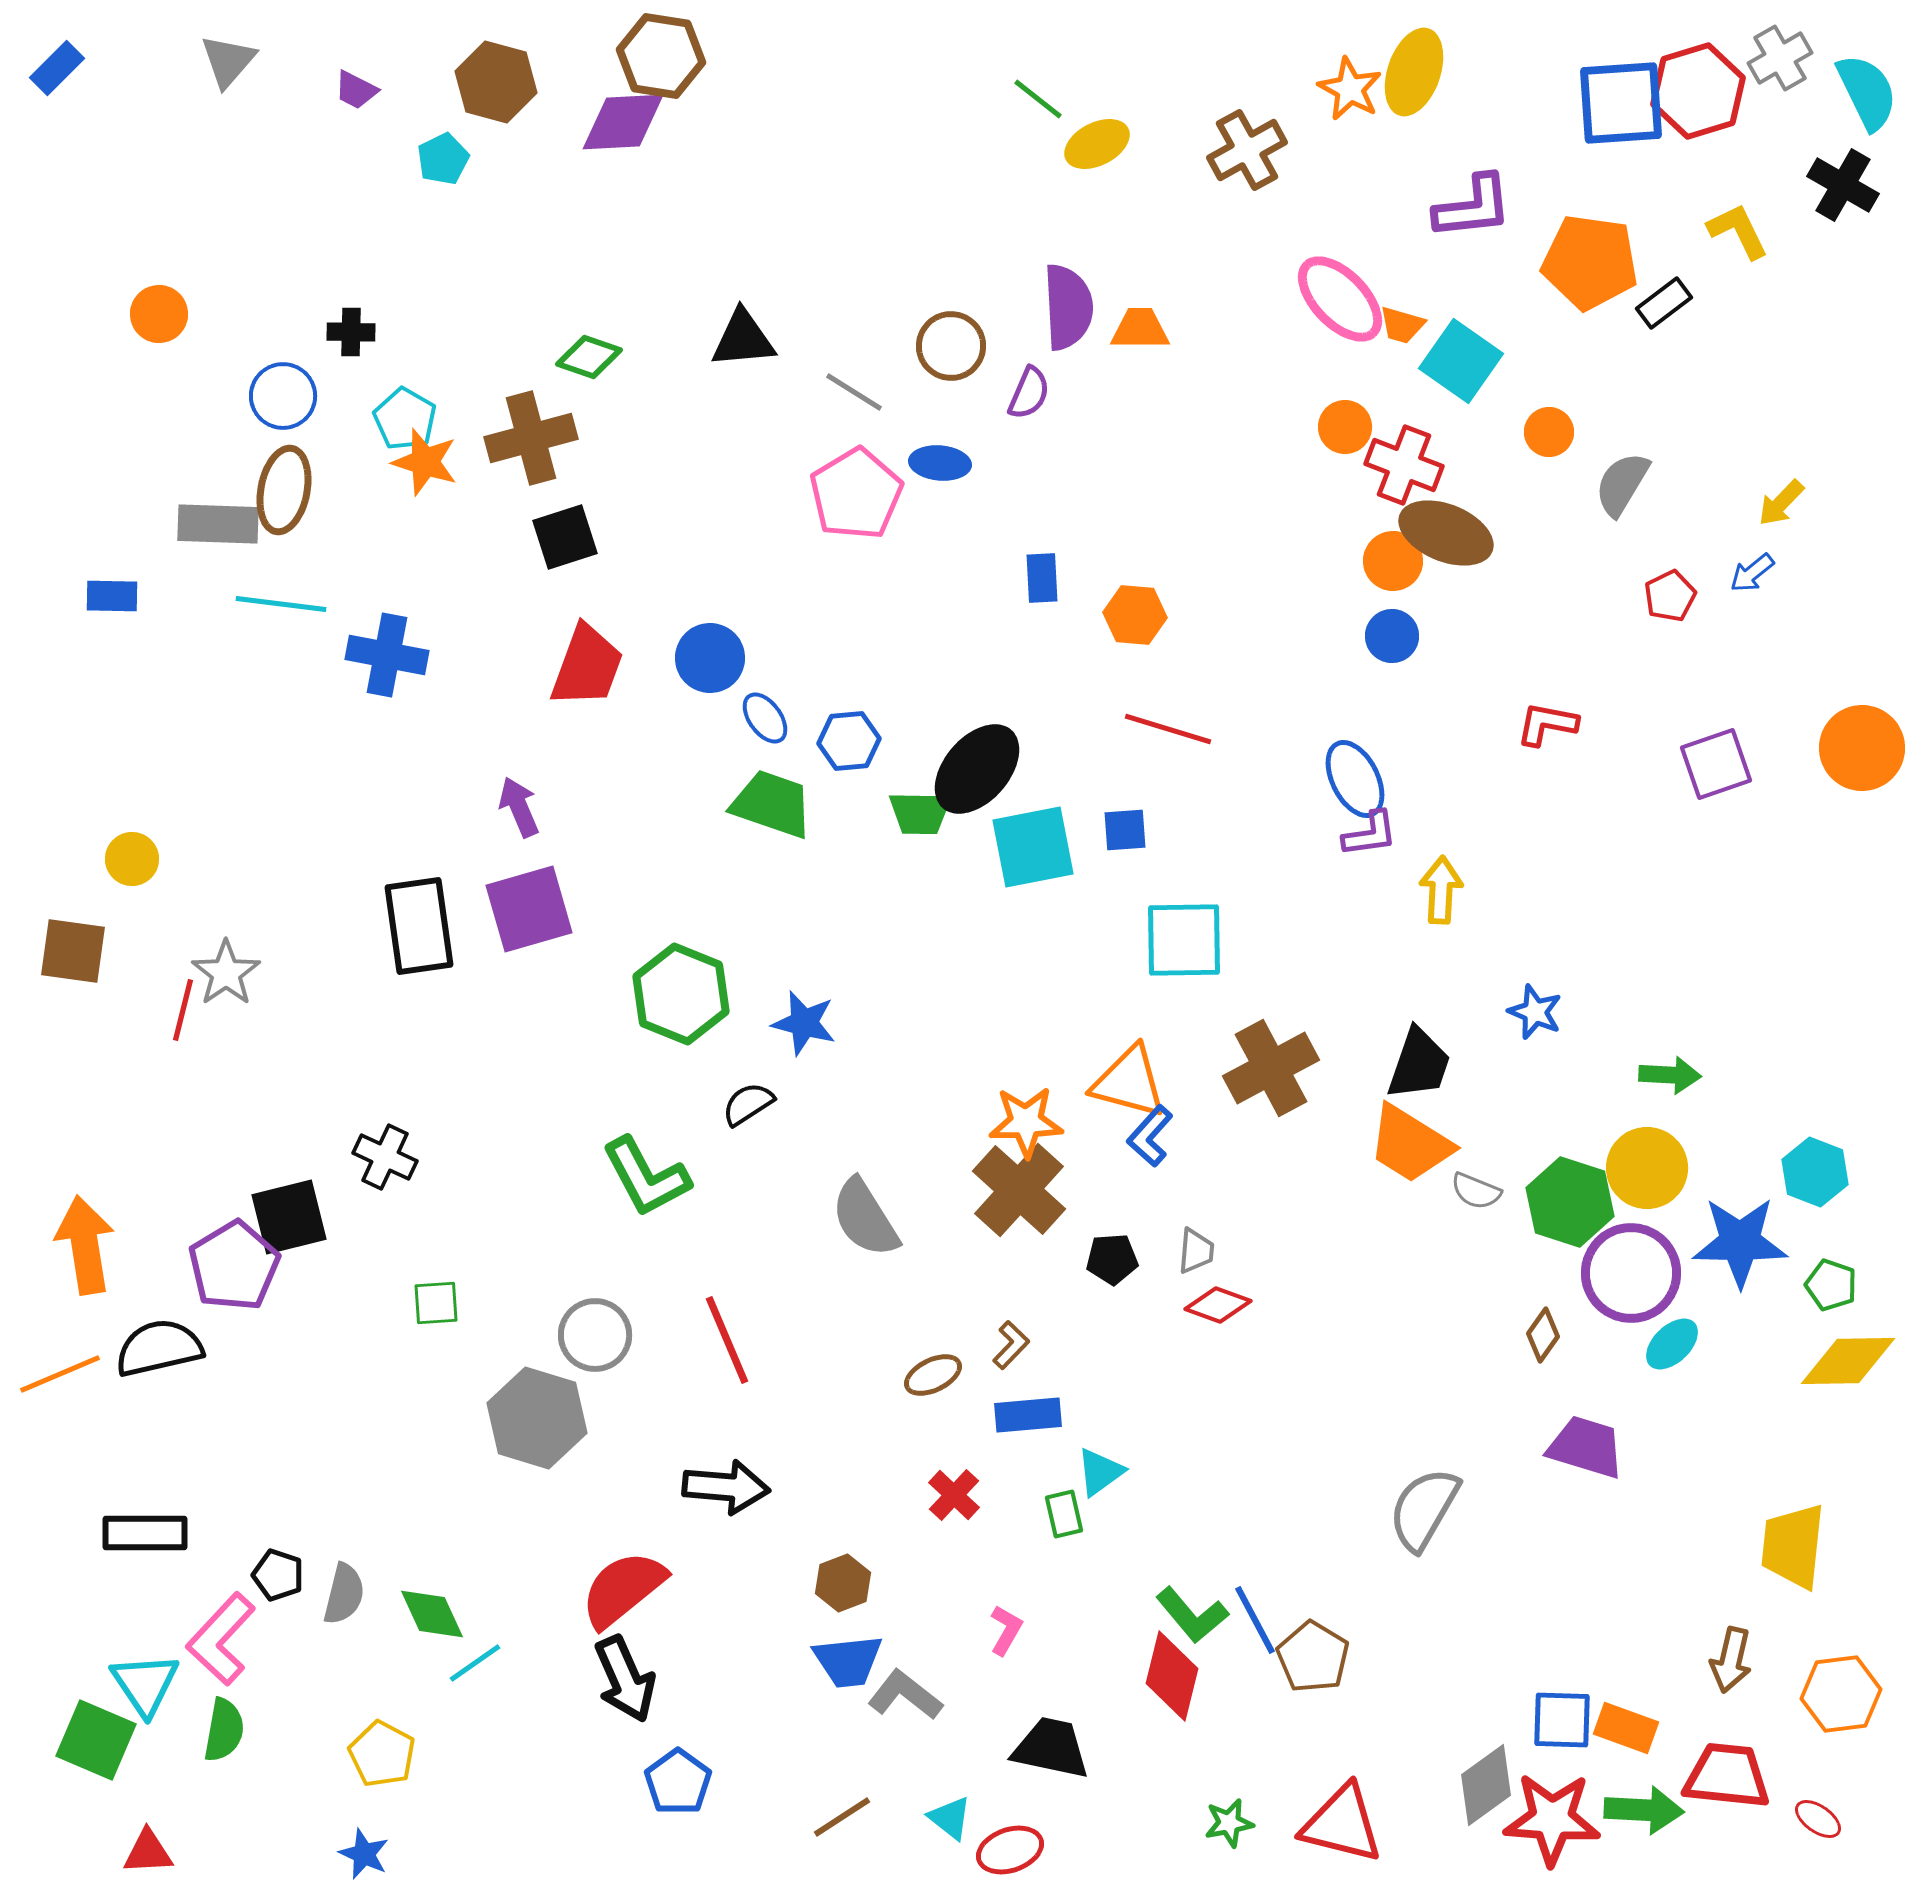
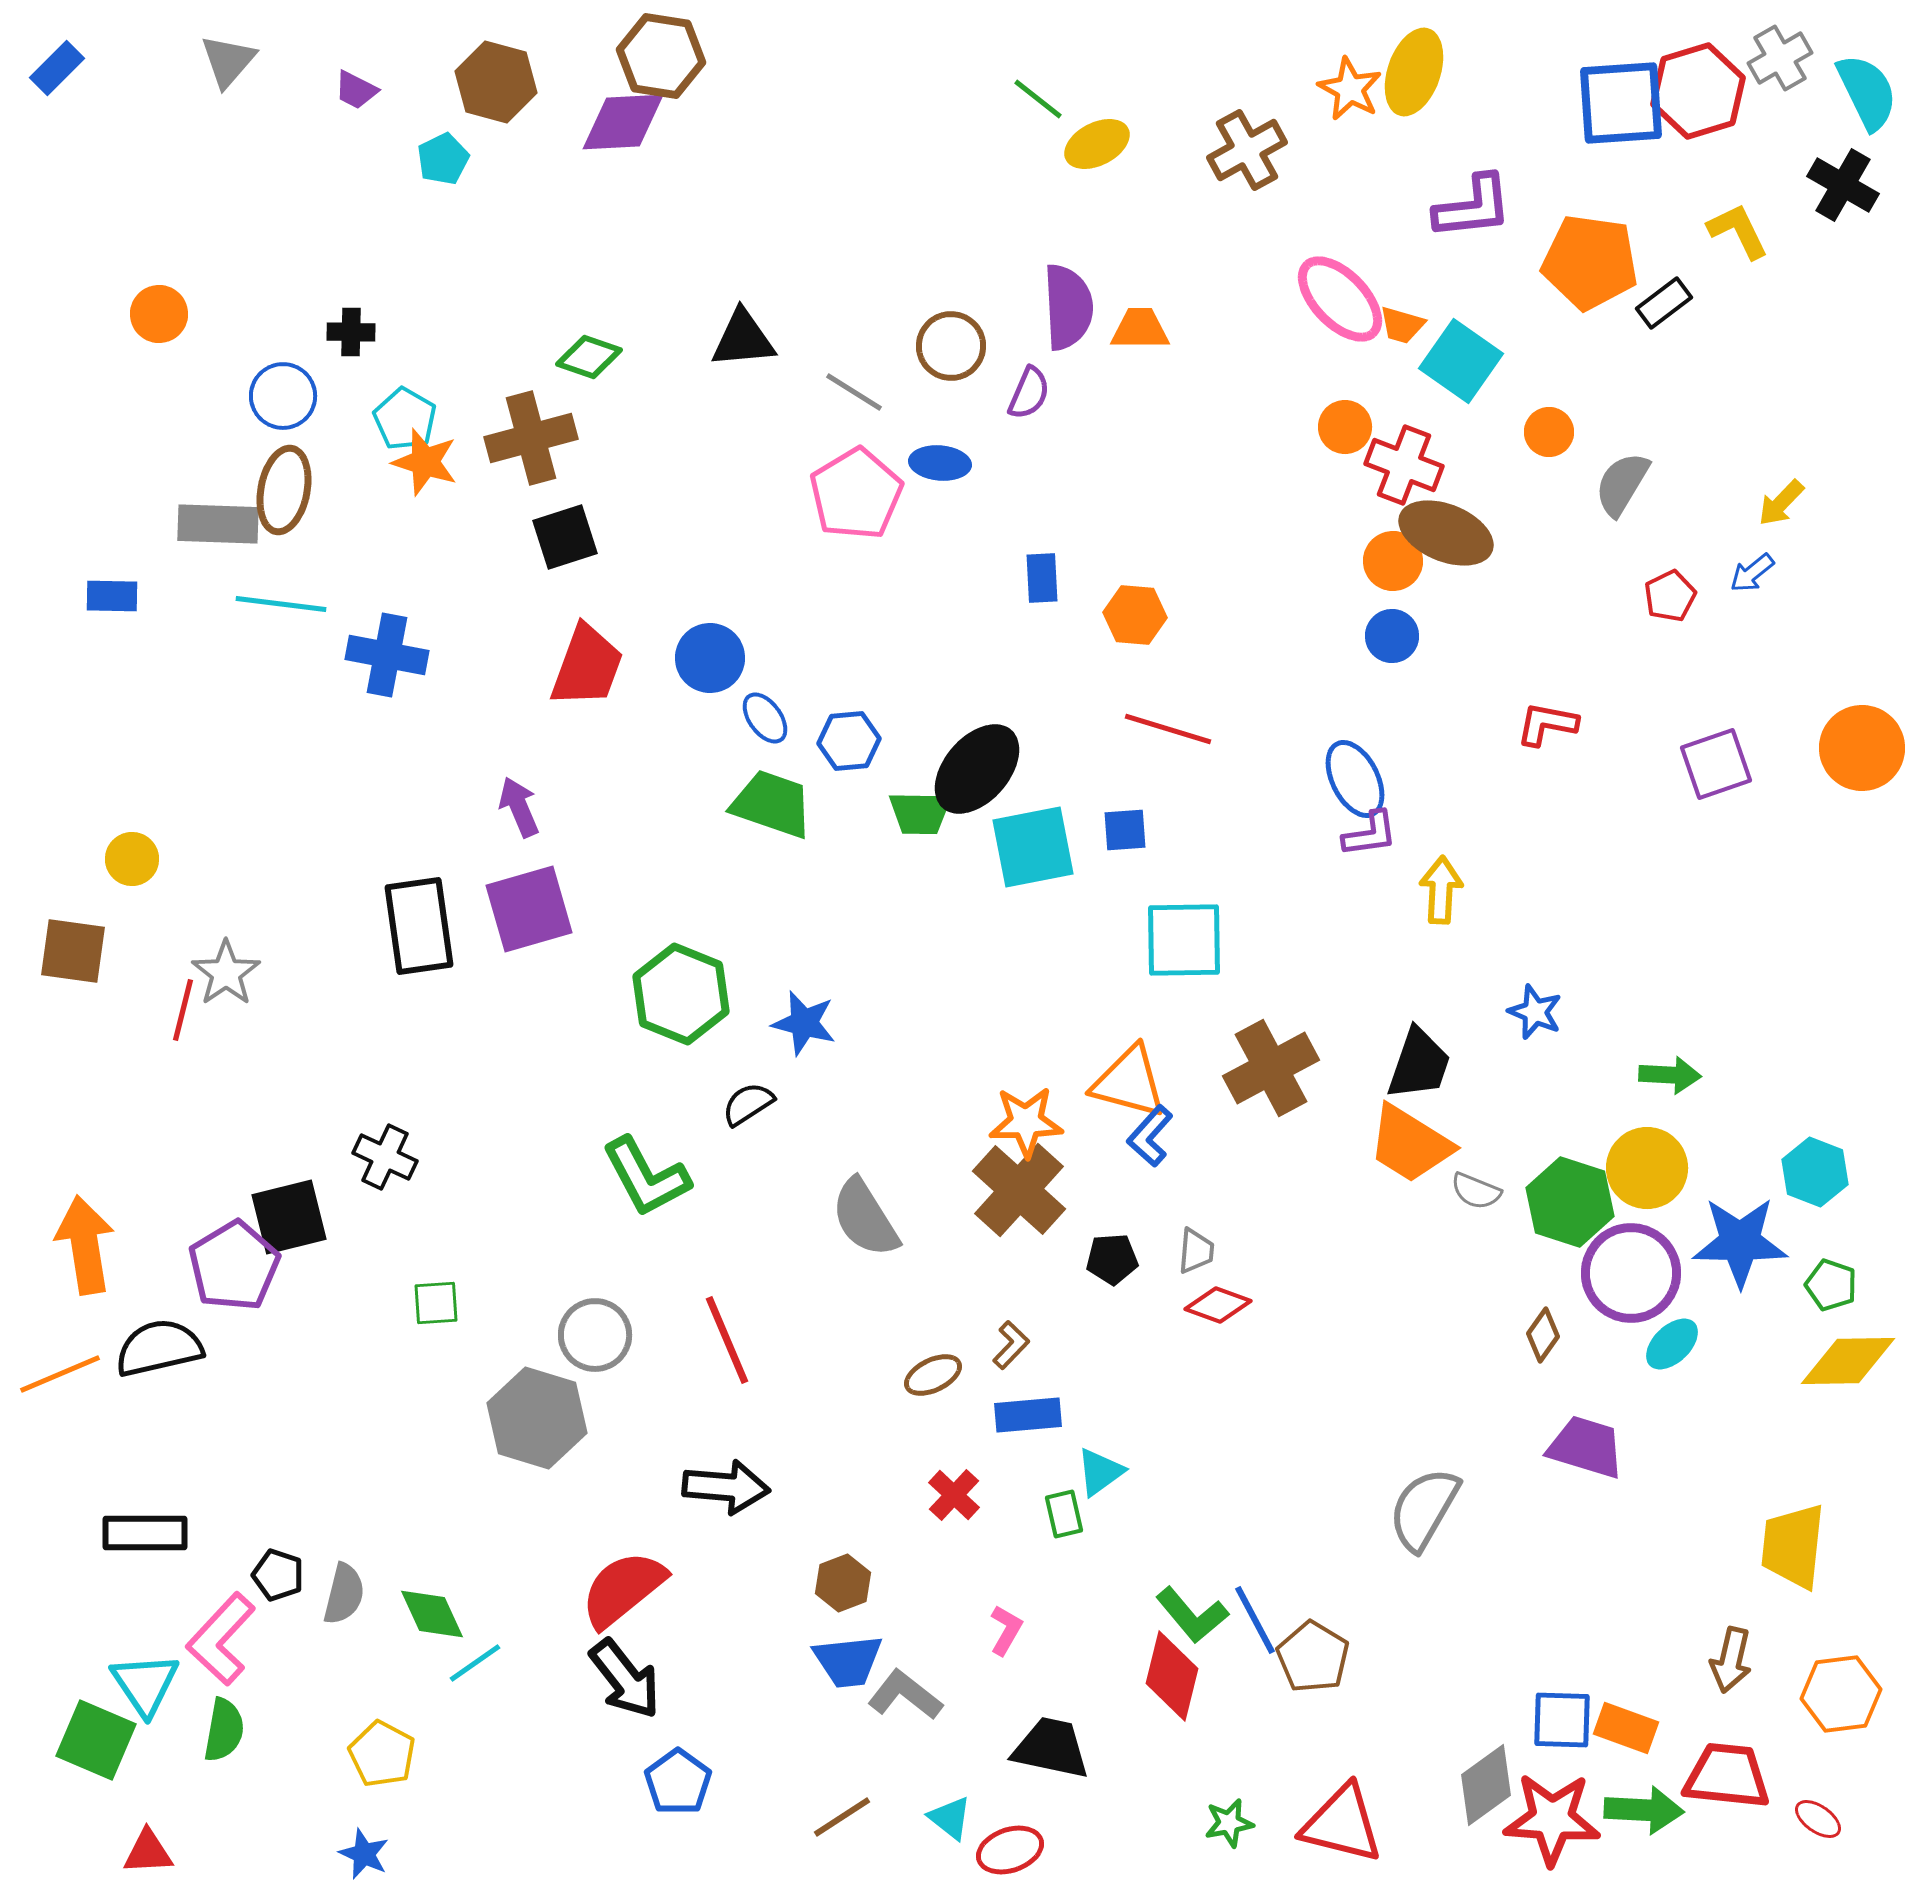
black arrow at (625, 1679): rotated 14 degrees counterclockwise
